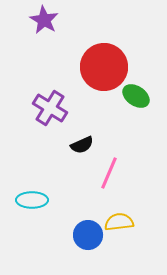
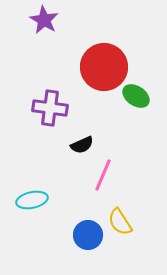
purple cross: rotated 24 degrees counterclockwise
pink line: moved 6 px left, 2 px down
cyan ellipse: rotated 12 degrees counterclockwise
yellow semicircle: moved 1 px right; rotated 116 degrees counterclockwise
